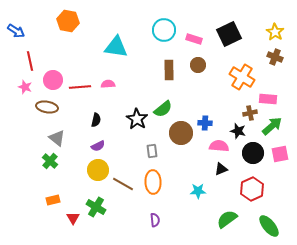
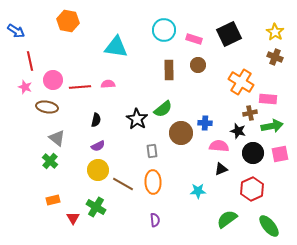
orange cross at (242, 77): moved 1 px left, 5 px down
green arrow at (272, 126): rotated 30 degrees clockwise
